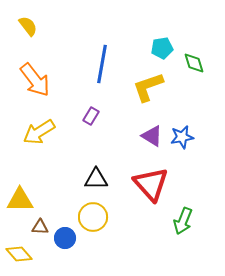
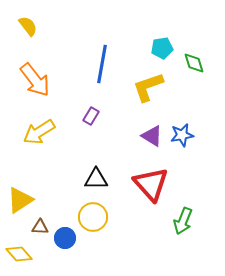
blue star: moved 2 px up
yellow triangle: rotated 32 degrees counterclockwise
